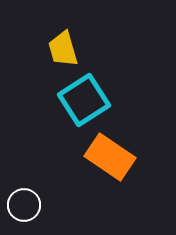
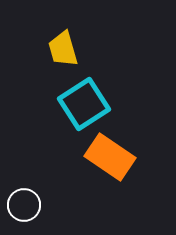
cyan square: moved 4 px down
